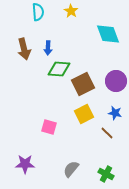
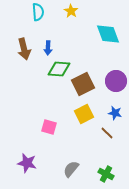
purple star: moved 2 px right, 1 px up; rotated 12 degrees clockwise
